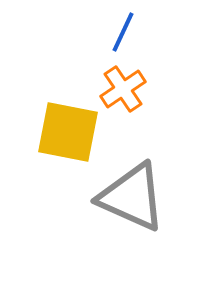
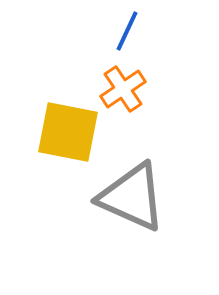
blue line: moved 4 px right, 1 px up
